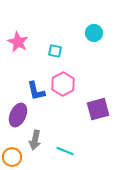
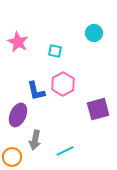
cyan line: rotated 48 degrees counterclockwise
